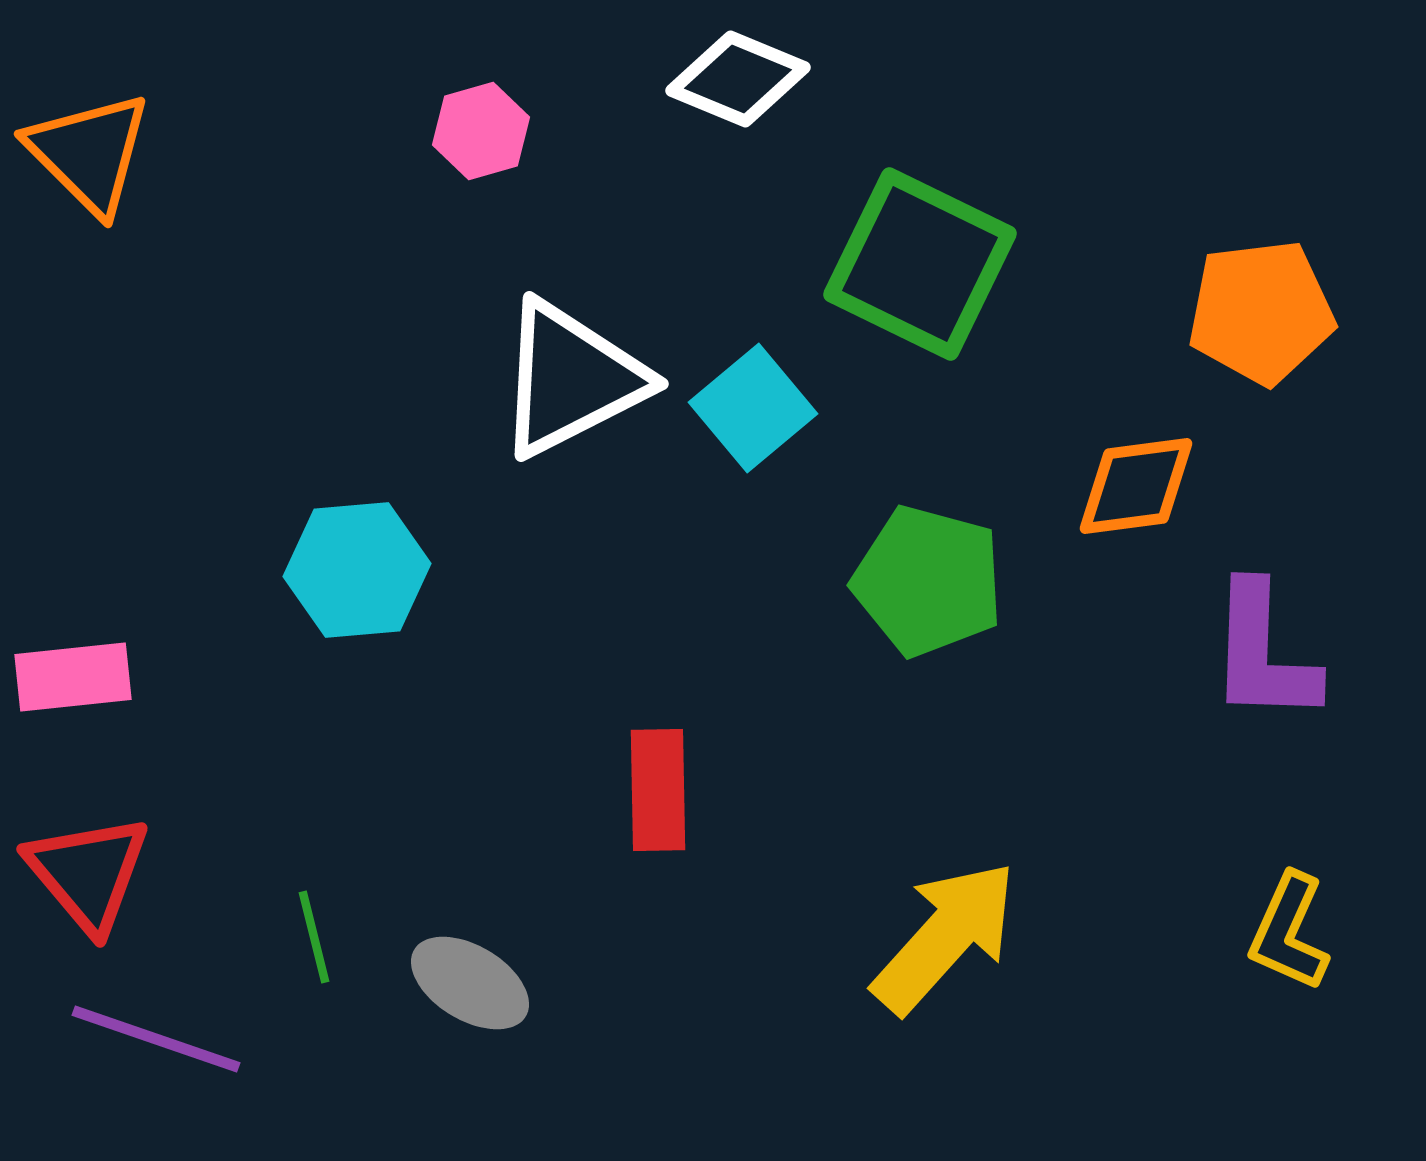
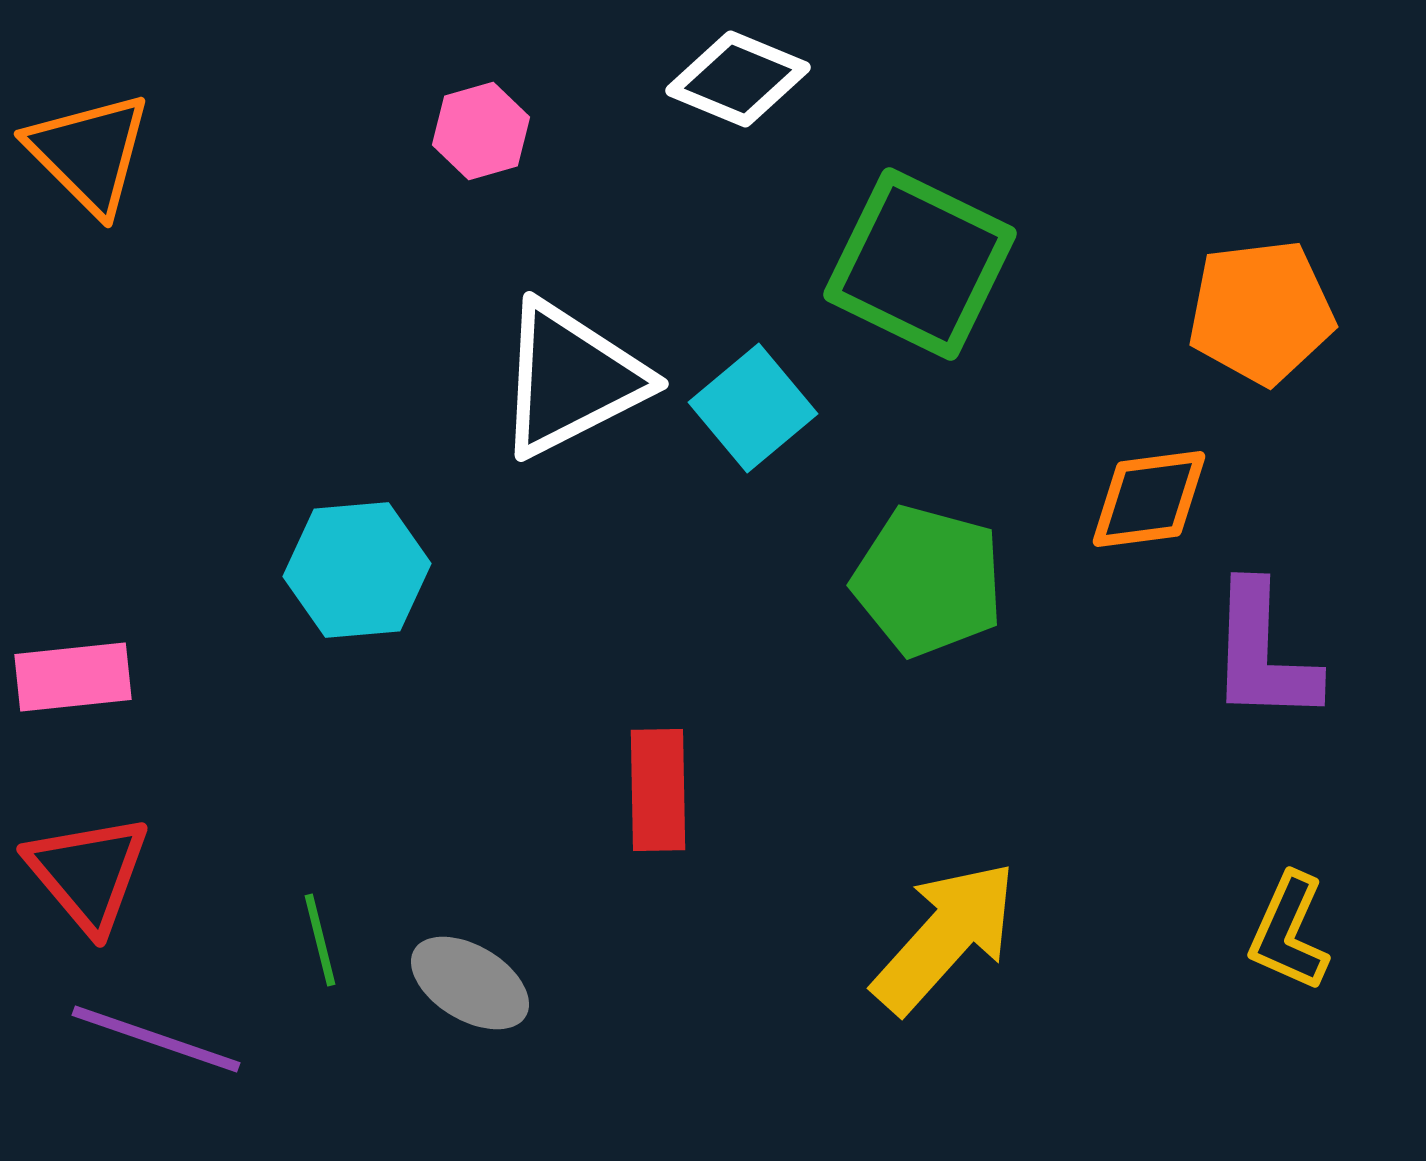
orange diamond: moved 13 px right, 13 px down
green line: moved 6 px right, 3 px down
